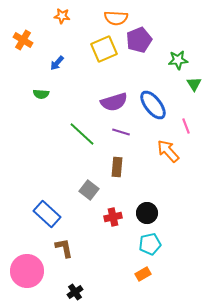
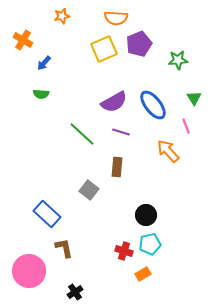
orange star: rotated 21 degrees counterclockwise
purple pentagon: moved 4 px down
blue arrow: moved 13 px left
green triangle: moved 14 px down
purple semicircle: rotated 12 degrees counterclockwise
black circle: moved 1 px left, 2 px down
red cross: moved 11 px right, 34 px down; rotated 30 degrees clockwise
pink circle: moved 2 px right
